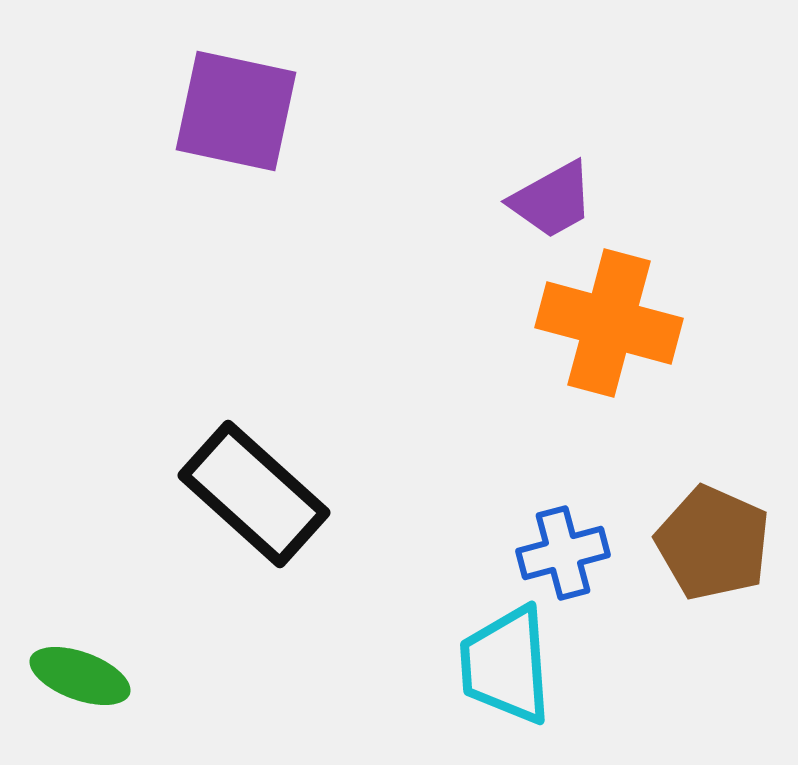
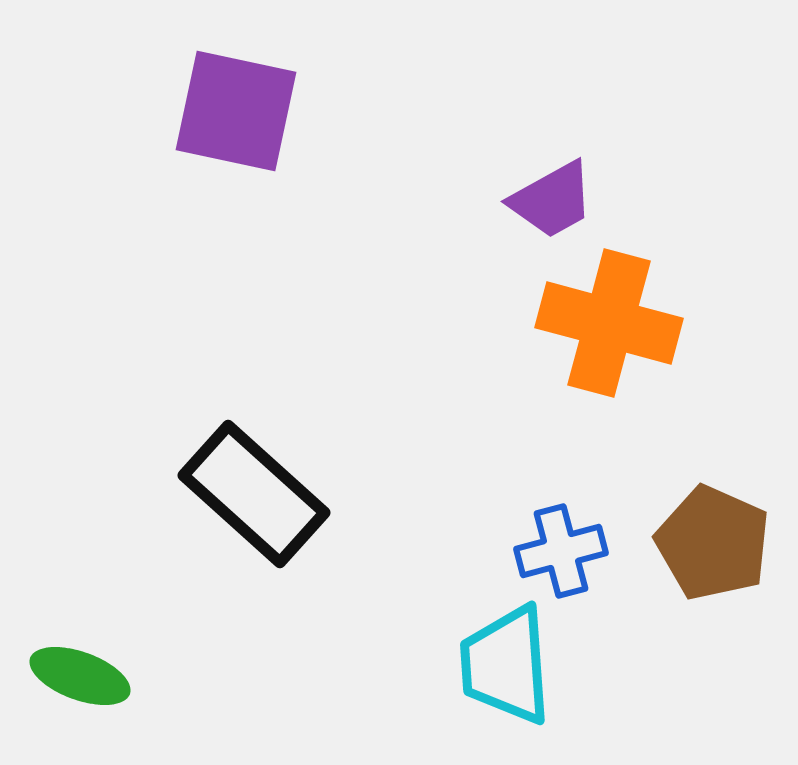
blue cross: moved 2 px left, 2 px up
